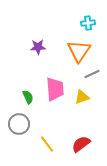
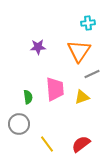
green semicircle: rotated 16 degrees clockwise
